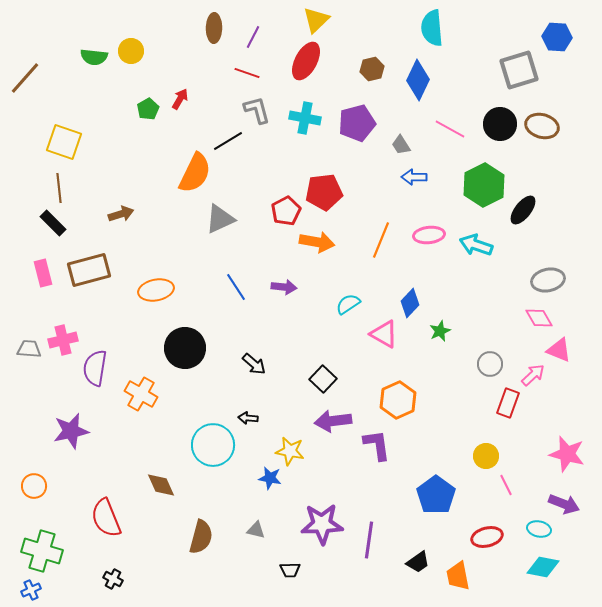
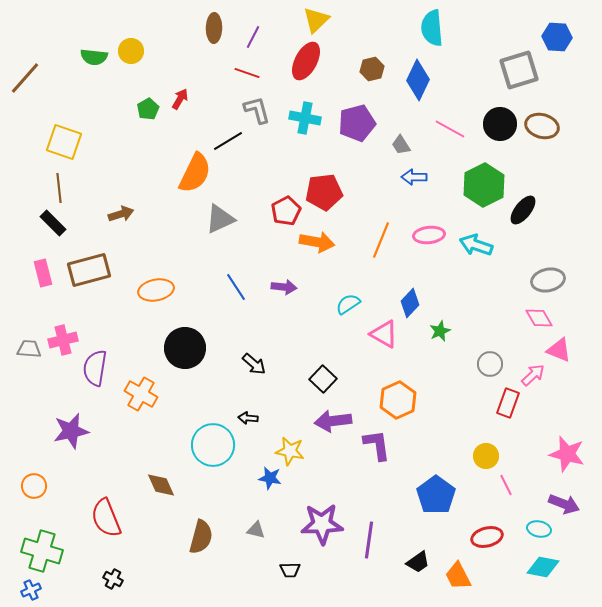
orange trapezoid at (458, 576): rotated 16 degrees counterclockwise
